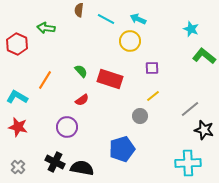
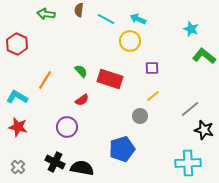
green arrow: moved 14 px up
